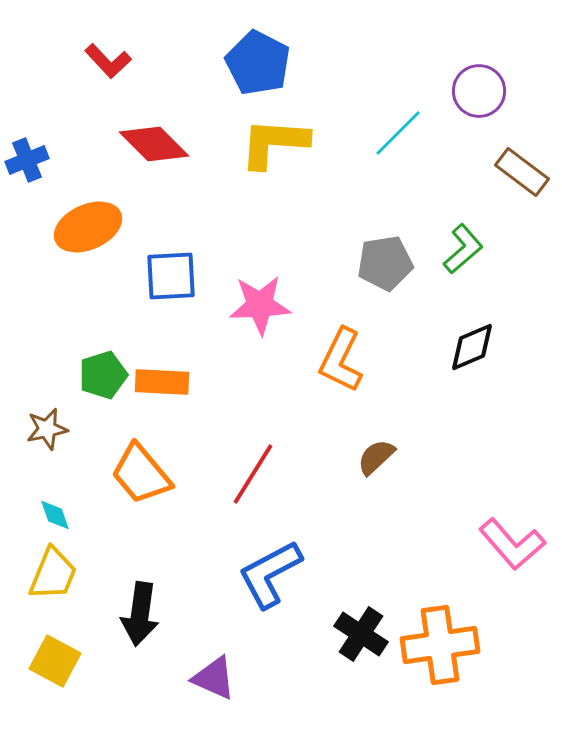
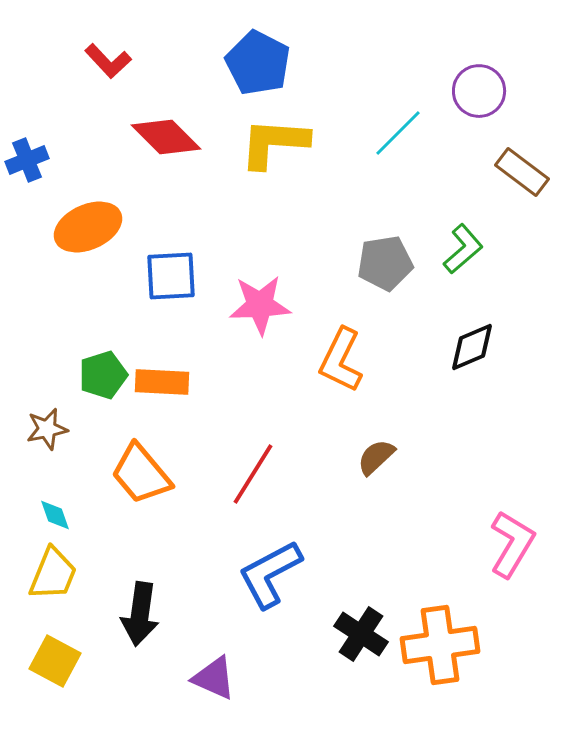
red diamond: moved 12 px right, 7 px up
pink L-shape: rotated 108 degrees counterclockwise
